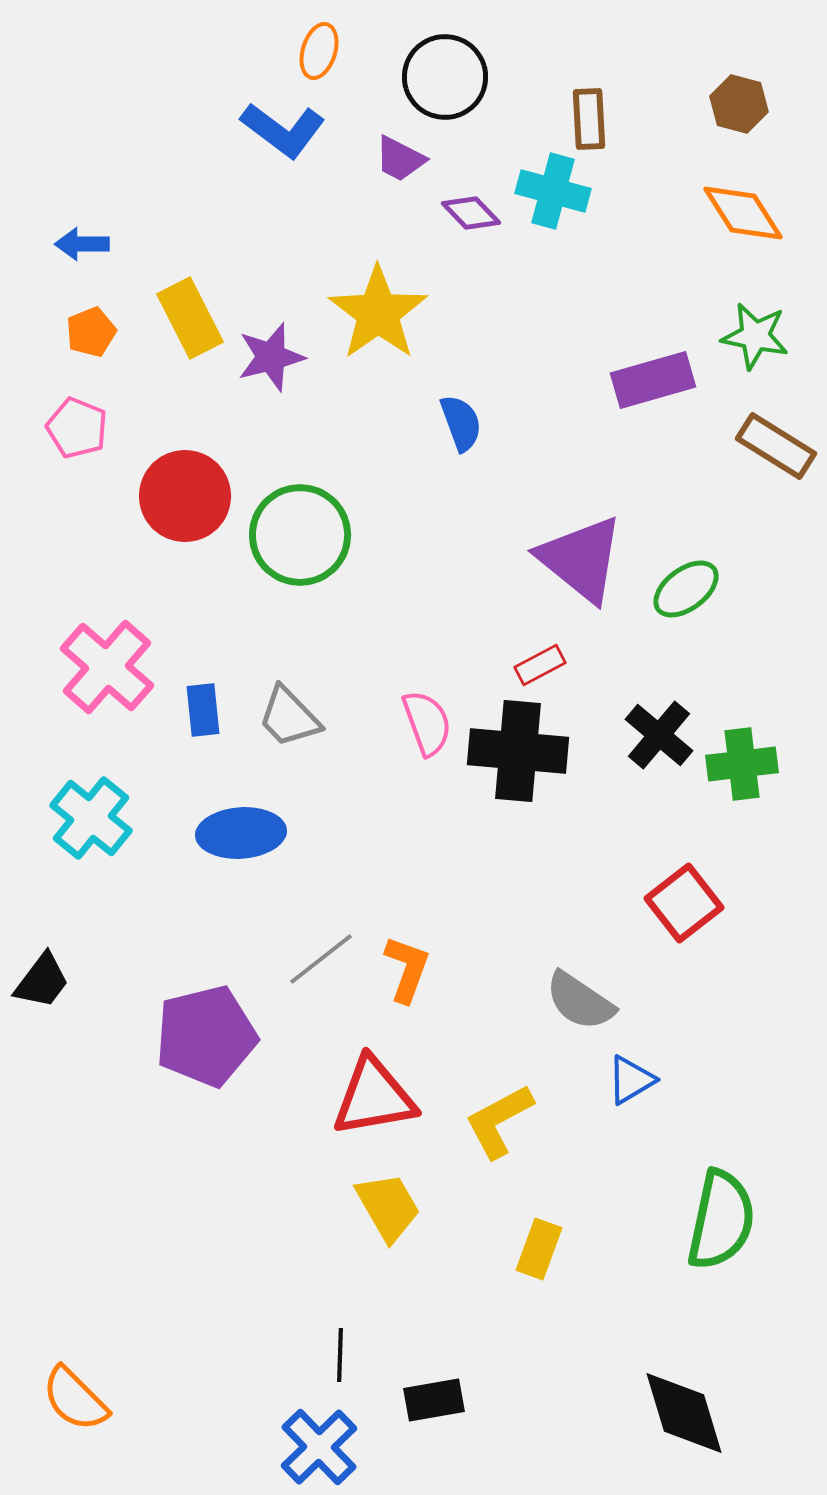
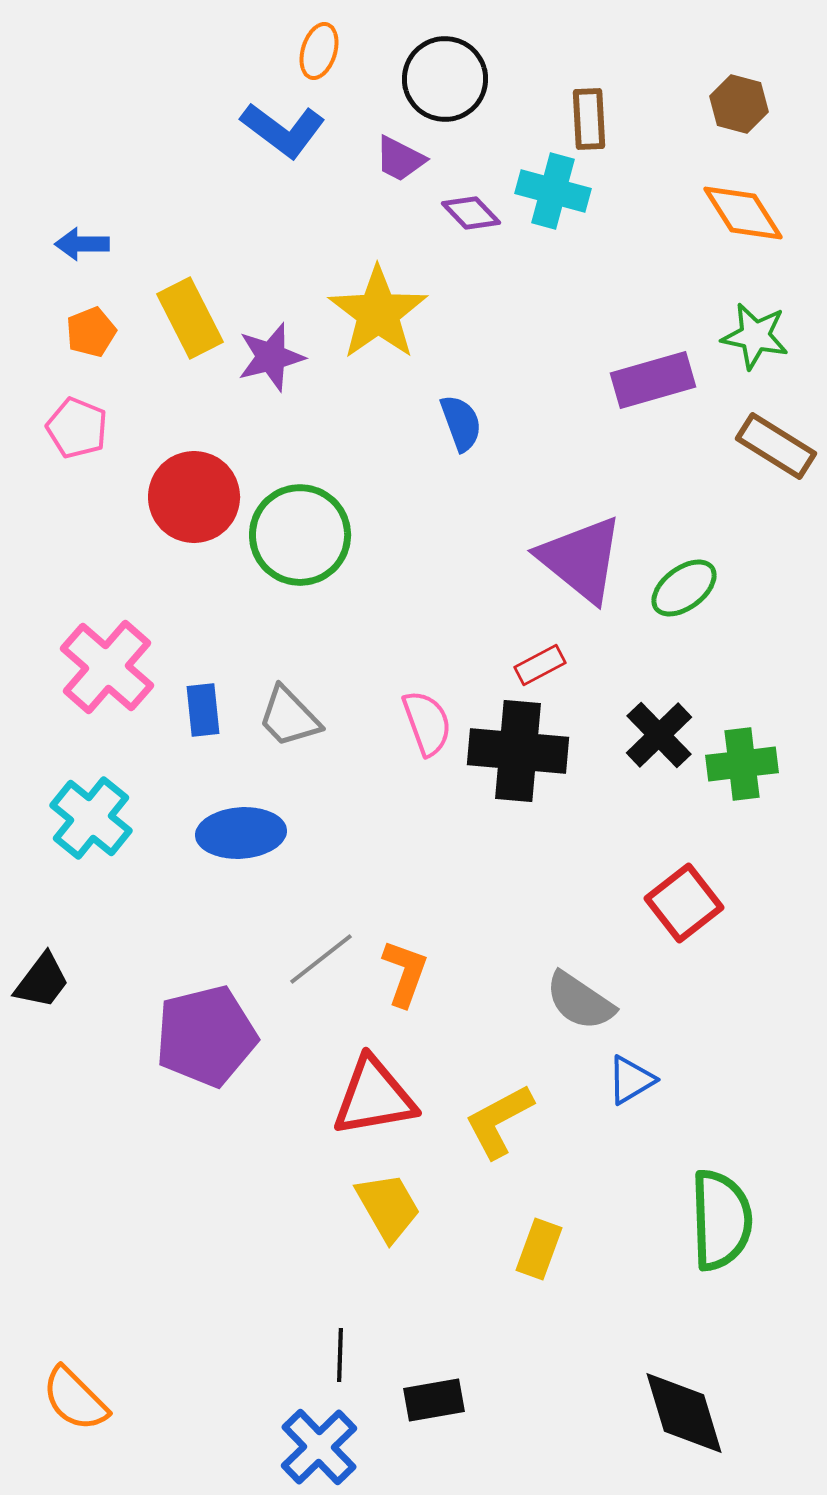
black circle at (445, 77): moved 2 px down
red circle at (185, 496): moved 9 px right, 1 px down
green ellipse at (686, 589): moved 2 px left, 1 px up
black cross at (659, 735): rotated 6 degrees clockwise
orange L-shape at (407, 969): moved 2 px left, 4 px down
green semicircle at (721, 1220): rotated 14 degrees counterclockwise
